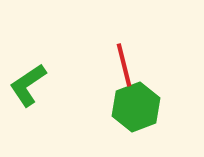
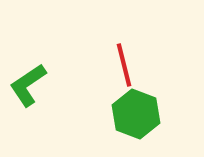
green hexagon: moved 7 px down; rotated 18 degrees counterclockwise
